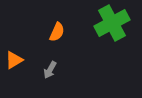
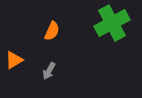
orange semicircle: moved 5 px left, 1 px up
gray arrow: moved 1 px left, 1 px down
